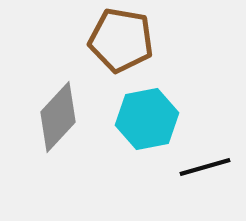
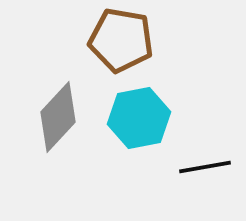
cyan hexagon: moved 8 px left, 1 px up
black line: rotated 6 degrees clockwise
